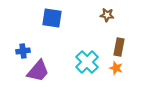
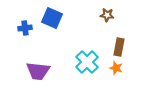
blue square: rotated 15 degrees clockwise
blue cross: moved 2 px right, 23 px up
purple trapezoid: rotated 55 degrees clockwise
